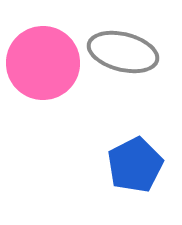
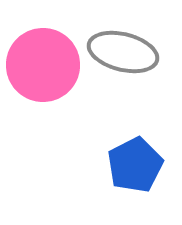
pink circle: moved 2 px down
